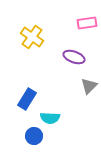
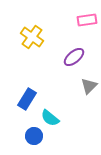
pink rectangle: moved 3 px up
purple ellipse: rotated 60 degrees counterclockwise
cyan semicircle: rotated 36 degrees clockwise
